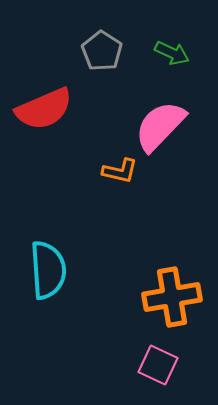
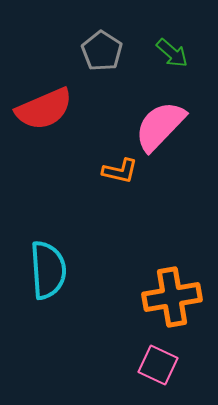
green arrow: rotated 16 degrees clockwise
